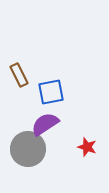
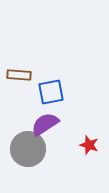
brown rectangle: rotated 60 degrees counterclockwise
red star: moved 2 px right, 2 px up
